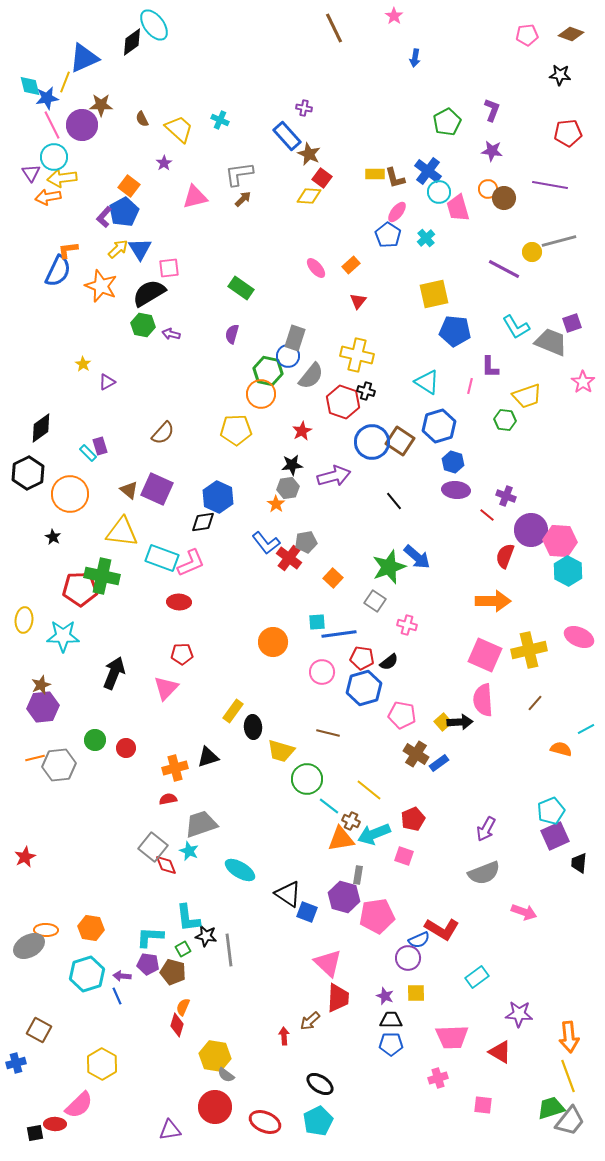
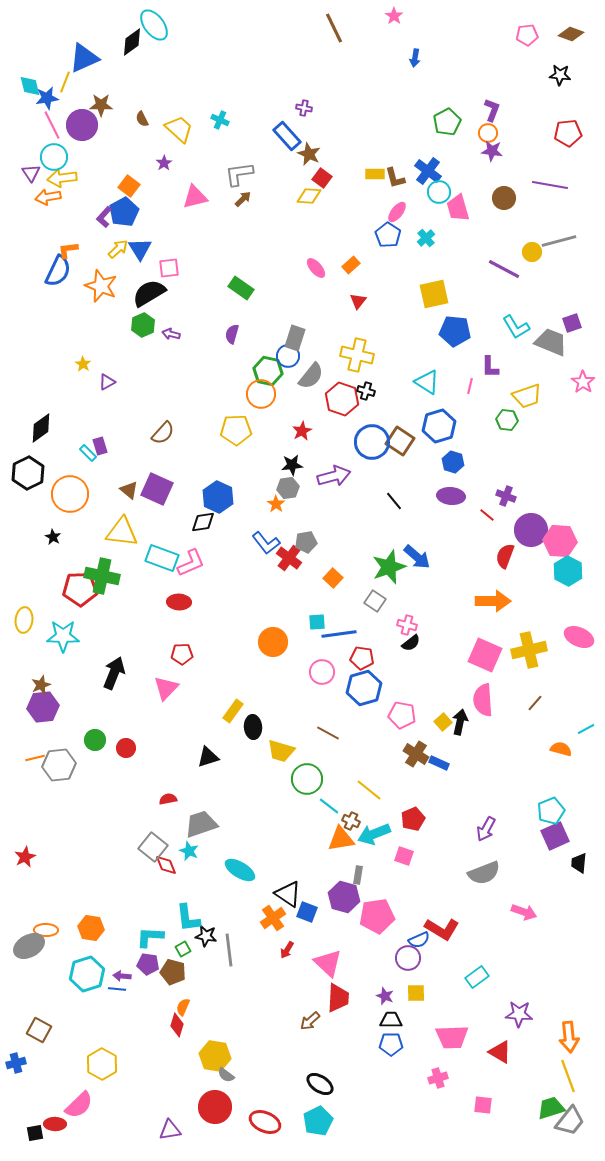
orange circle at (488, 189): moved 56 px up
green hexagon at (143, 325): rotated 25 degrees clockwise
red hexagon at (343, 402): moved 1 px left, 3 px up
green hexagon at (505, 420): moved 2 px right
purple ellipse at (456, 490): moved 5 px left, 6 px down
black semicircle at (389, 662): moved 22 px right, 19 px up
black arrow at (460, 722): rotated 75 degrees counterclockwise
brown line at (328, 733): rotated 15 degrees clockwise
blue rectangle at (439, 763): rotated 60 degrees clockwise
orange cross at (175, 768): moved 98 px right, 150 px down; rotated 20 degrees counterclockwise
blue line at (117, 996): moved 7 px up; rotated 60 degrees counterclockwise
red arrow at (284, 1036): moved 3 px right, 86 px up; rotated 144 degrees counterclockwise
